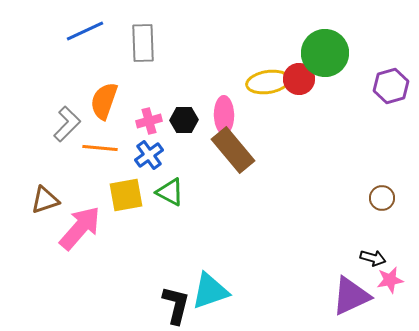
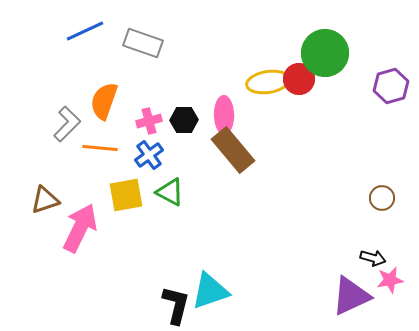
gray rectangle: rotated 69 degrees counterclockwise
pink arrow: rotated 15 degrees counterclockwise
